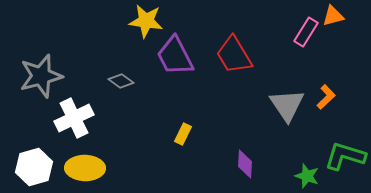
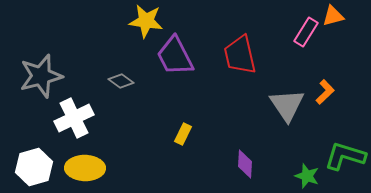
red trapezoid: moved 6 px right; rotated 18 degrees clockwise
orange L-shape: moved 1 px left, 5 px up
